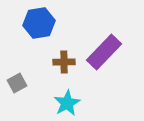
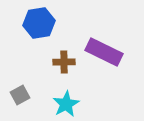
purple rectangle: rotated 72 degrees clockwise
gray square: moved 3 px right, 12 px down
cyan star: moved 1 px left, 1 px down
